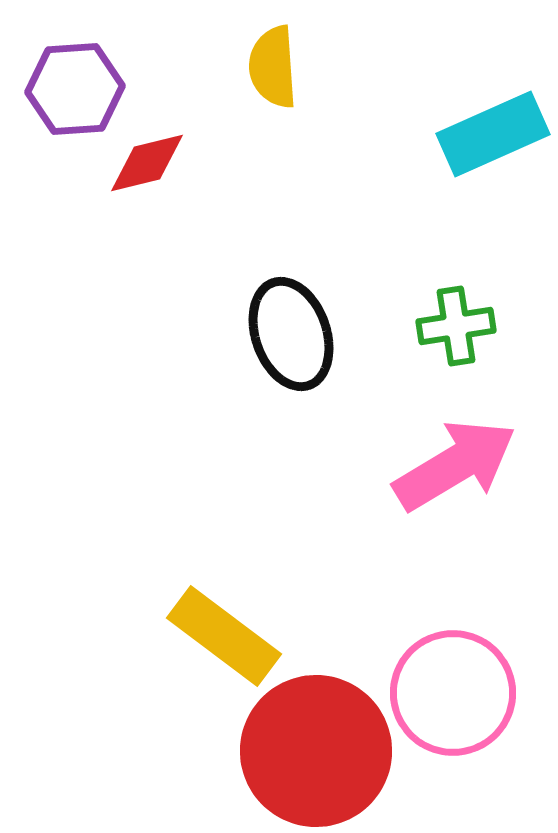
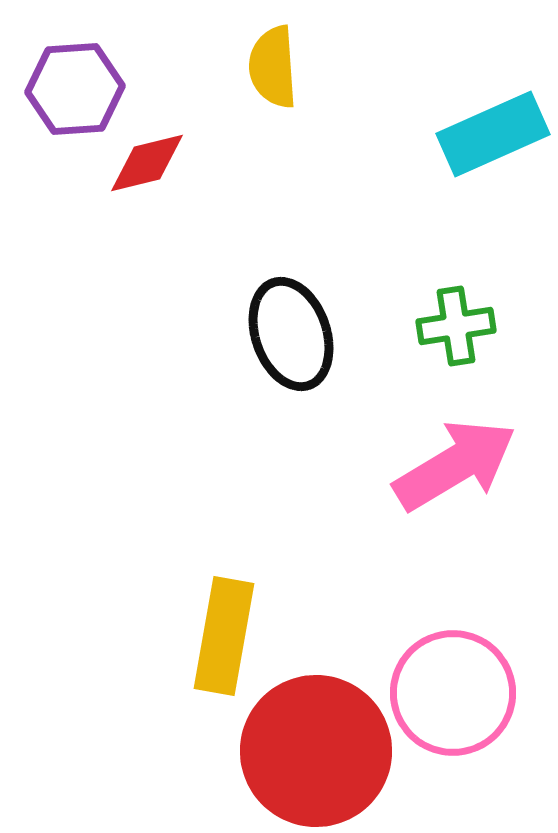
yellow rectangle: rotated 63 degrees clockwise
